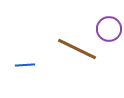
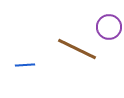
purple circle: moved 2 px up
